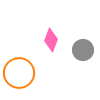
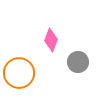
gray circle: moved 5 px left, 12 px down
